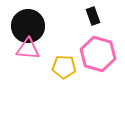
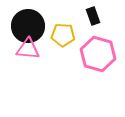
yellow pentagon: moved 1 px left, 32 px up
